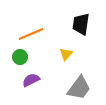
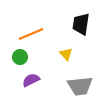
yellow triangle: rotated 24 degrees counterclockwise
gray trapezoid: moved 1 px right, 2 px up; rotated 48 degrees clockwise
